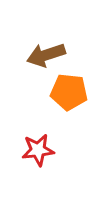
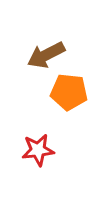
brown arrow: rotated 9 degrees counterclockwise
